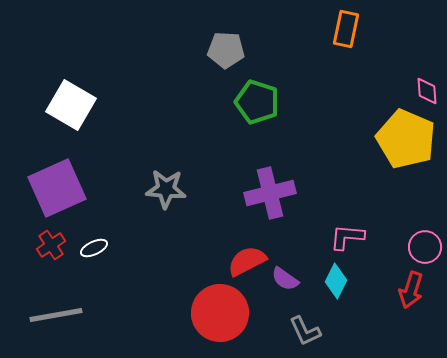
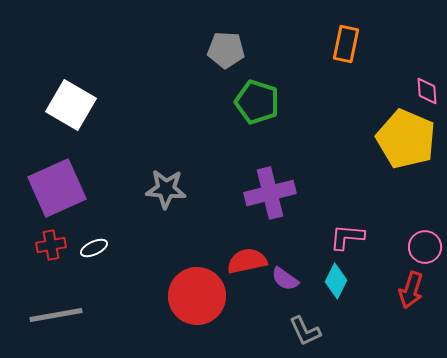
orange rectangle: moved 15 px down
red cross: rotated 24 degrees clockwise
red semicircle: rotated 15 degrees clockwise
red circle: moved 23 px left, 17 px up
